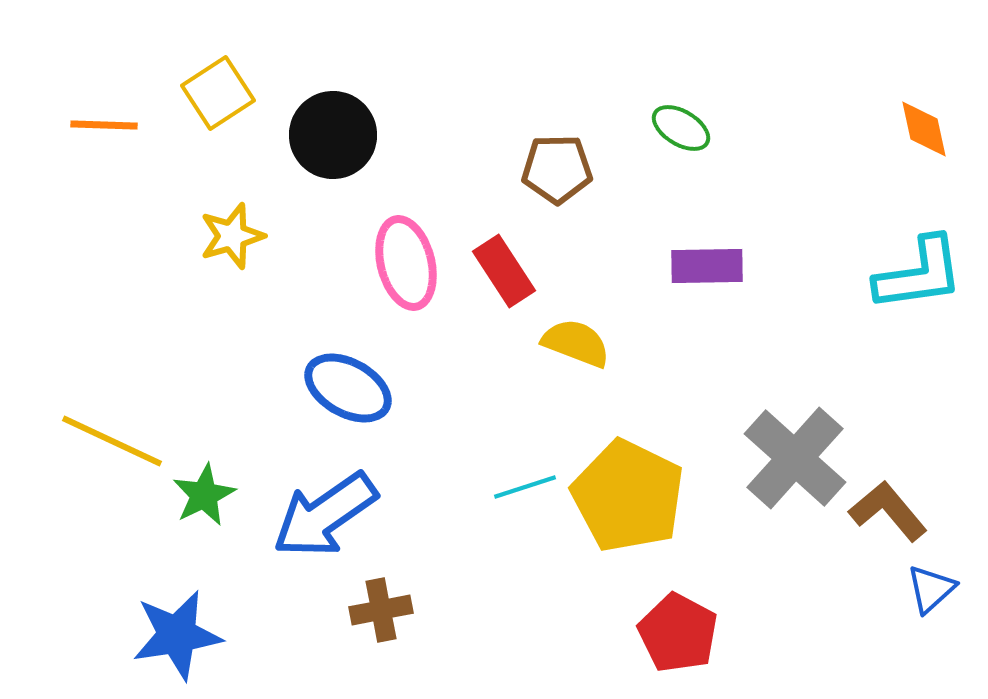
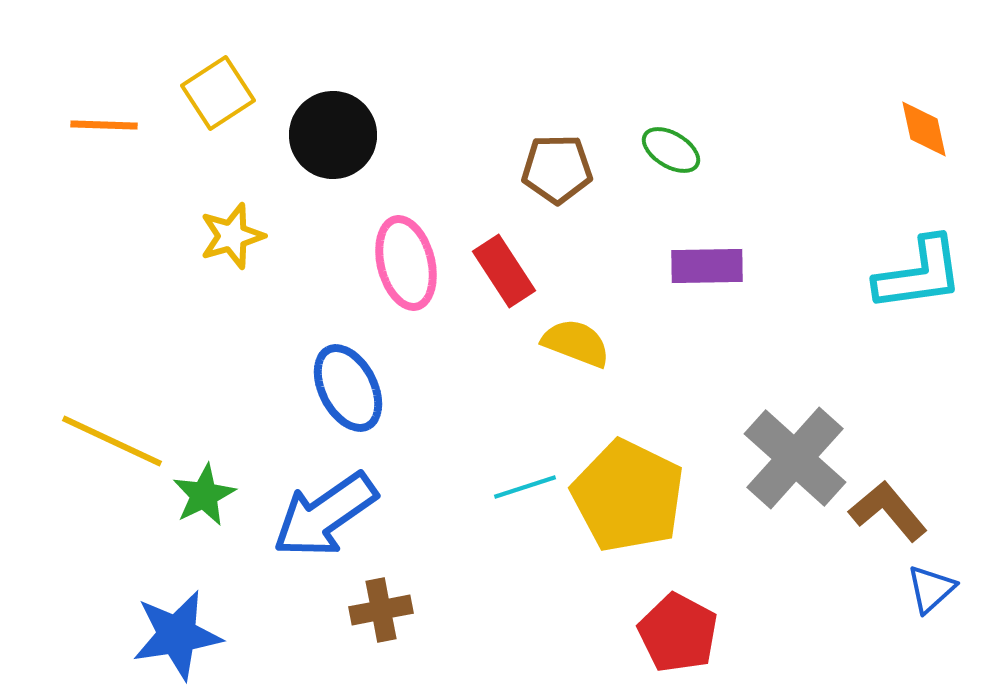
green ellipse: moved 10 px left, 22 px down
blue ellipse: rotated 34 degrees clockwise
